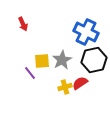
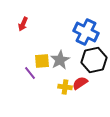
red arrow: rotated 48 degrees clockwise
gray star: moved 2 px left
yellow cross: rotated 24 degrees clockwise
